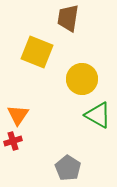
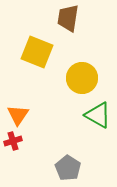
yellow circle: moved 1 px up
